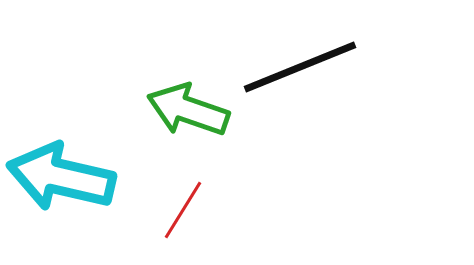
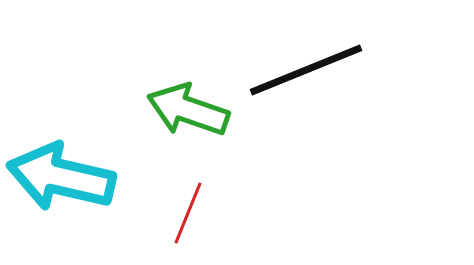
black line: moved 6 px right, 3 px down
red line: moved 5 px right, 3 px down; rotated 10 degrees counterclockwise
